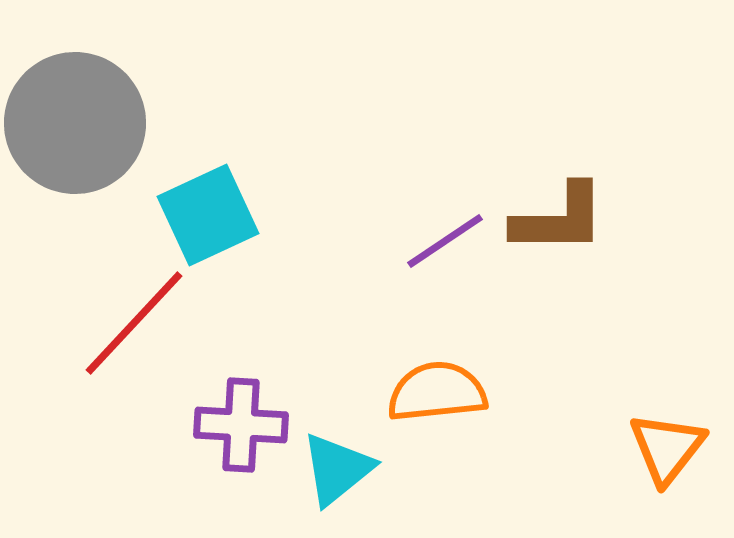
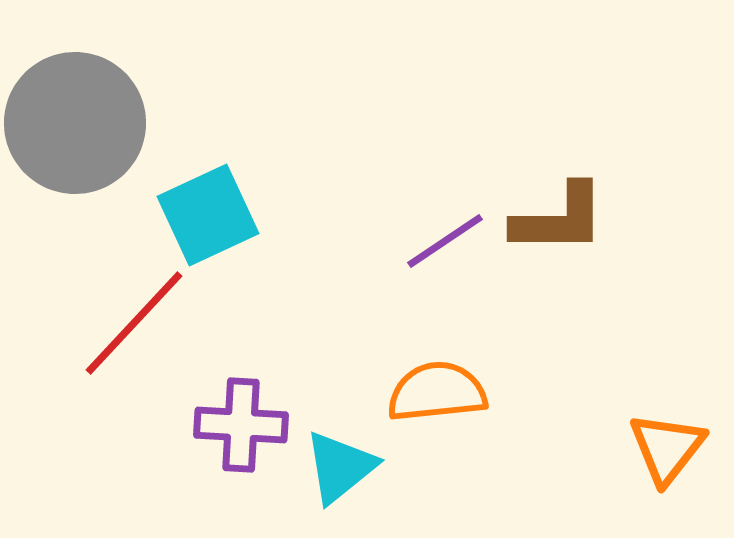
cyan triangle: moved 3 px right, 2 px up
